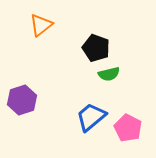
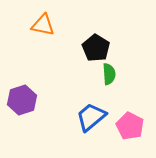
orange triangle: moved 2 px right; rotated 50 degrees clockwise
black pentagon: rotated 12 degrees clockwise
green semicircle: rotated 80 degrees counterclockwise
pink pentagon: moved 2 px right, 2 px up
